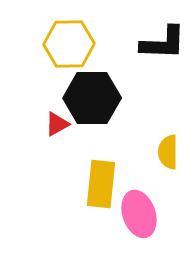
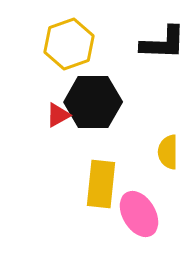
yellow hexagon: rotated 18 degrees counterclockwise
black hexagon: moved 1 px right, 4 px down
red triangle: moved 1 px right, 9 px up
pink ellipse: rotated 12 degrees counterclockwise
